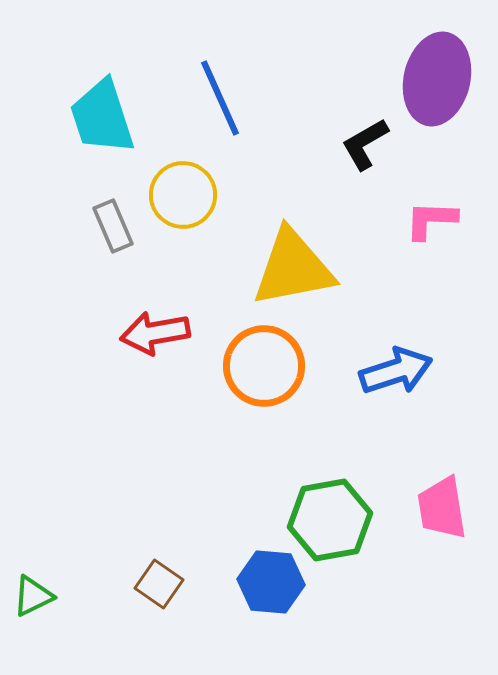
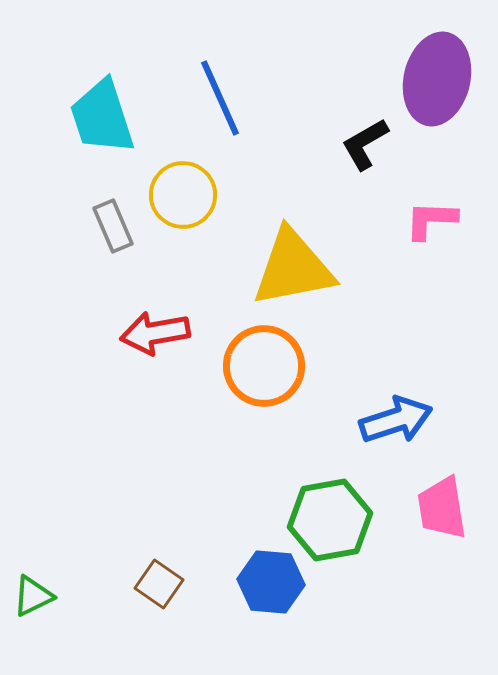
blue arrow: moved 49 px down
